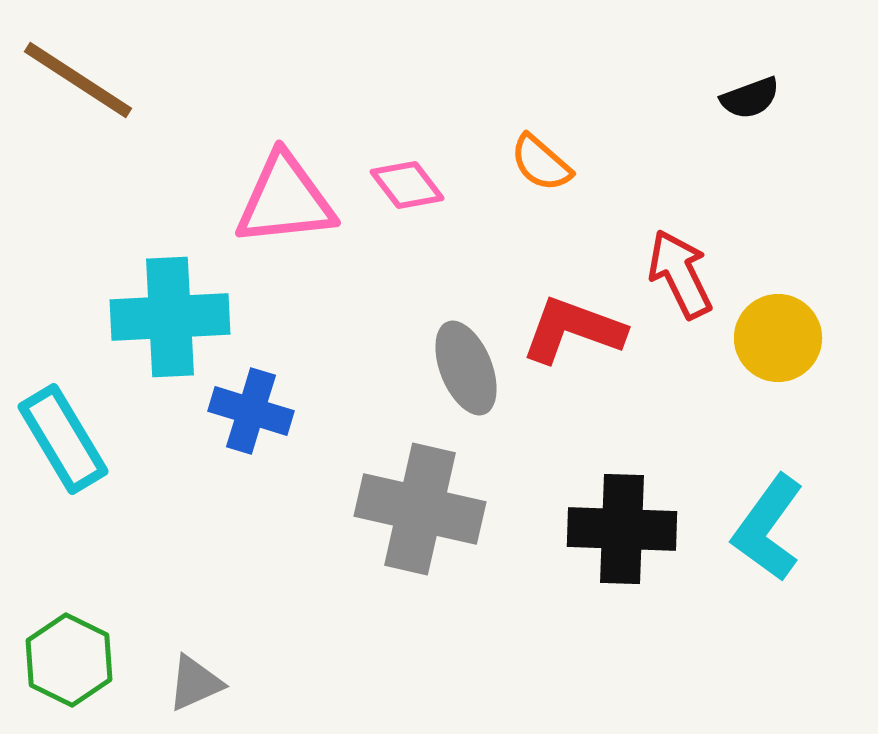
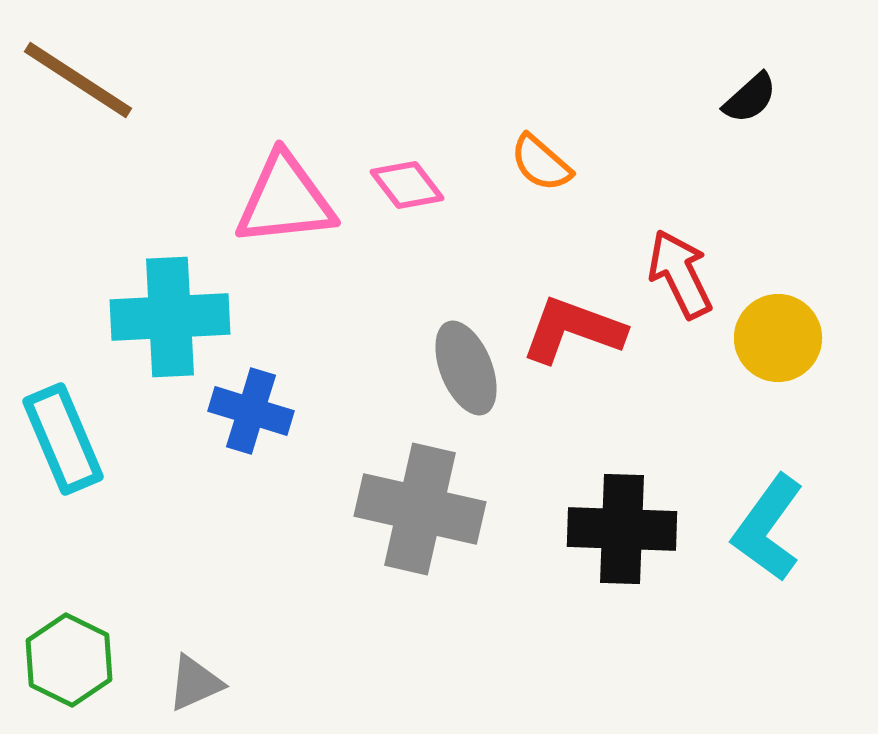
black semicircle: rotated 22 degrees counterclockwise
cyan rectangle: rotated 8 degrees clockwise
